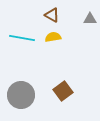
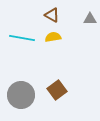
brown square: moved 6 px left, 1 px up
